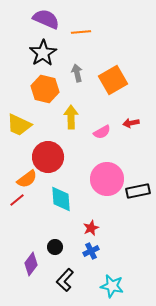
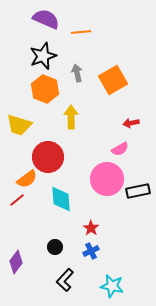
black star: moved 3 px down; rotated 12 degrees clockwise
orange hexagon: rotated 8 degrees clockwise
yellow trapezoid: rotated 8 degrees counterclockwise
pink semicircle: moved 18 px right, 17 px down
red star: rotated 14 degrees counterclockwise
purple diamond: moved 15 px left, 2 px up
